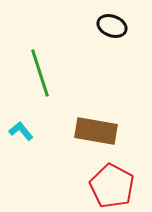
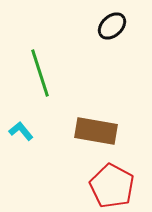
black ellipse: rotated 64 degrees counterclockwise
